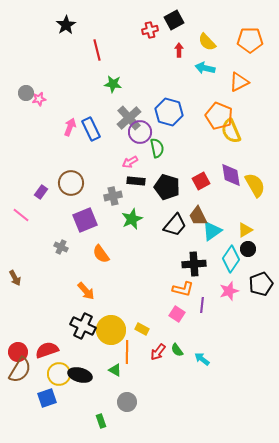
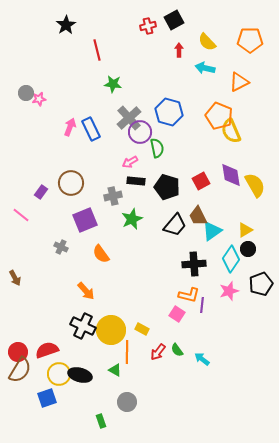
red cross at (150, 30): moved 2 px left, 4 px up
orange L-shape at (183, 289): moved 6 px right, 6 px down
